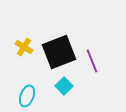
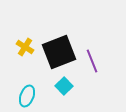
yellow cross: moved 1 px right
